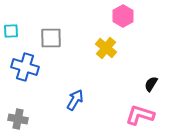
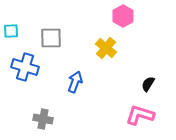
black semicircle: moved 3 px left
blue arrow: moved 18 px up; rotated 10 degrees counterclockwise
gray cross: moved 25 px right
